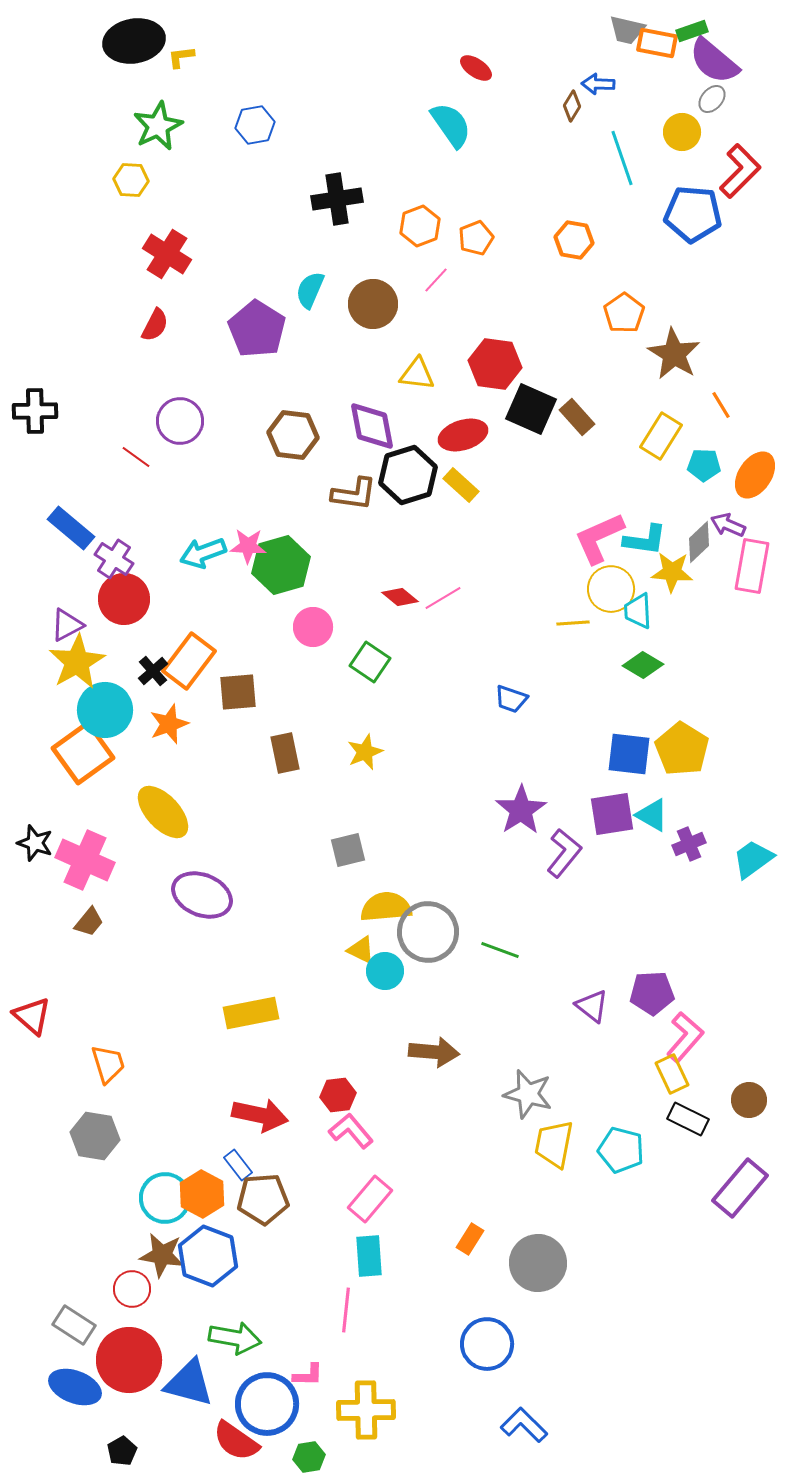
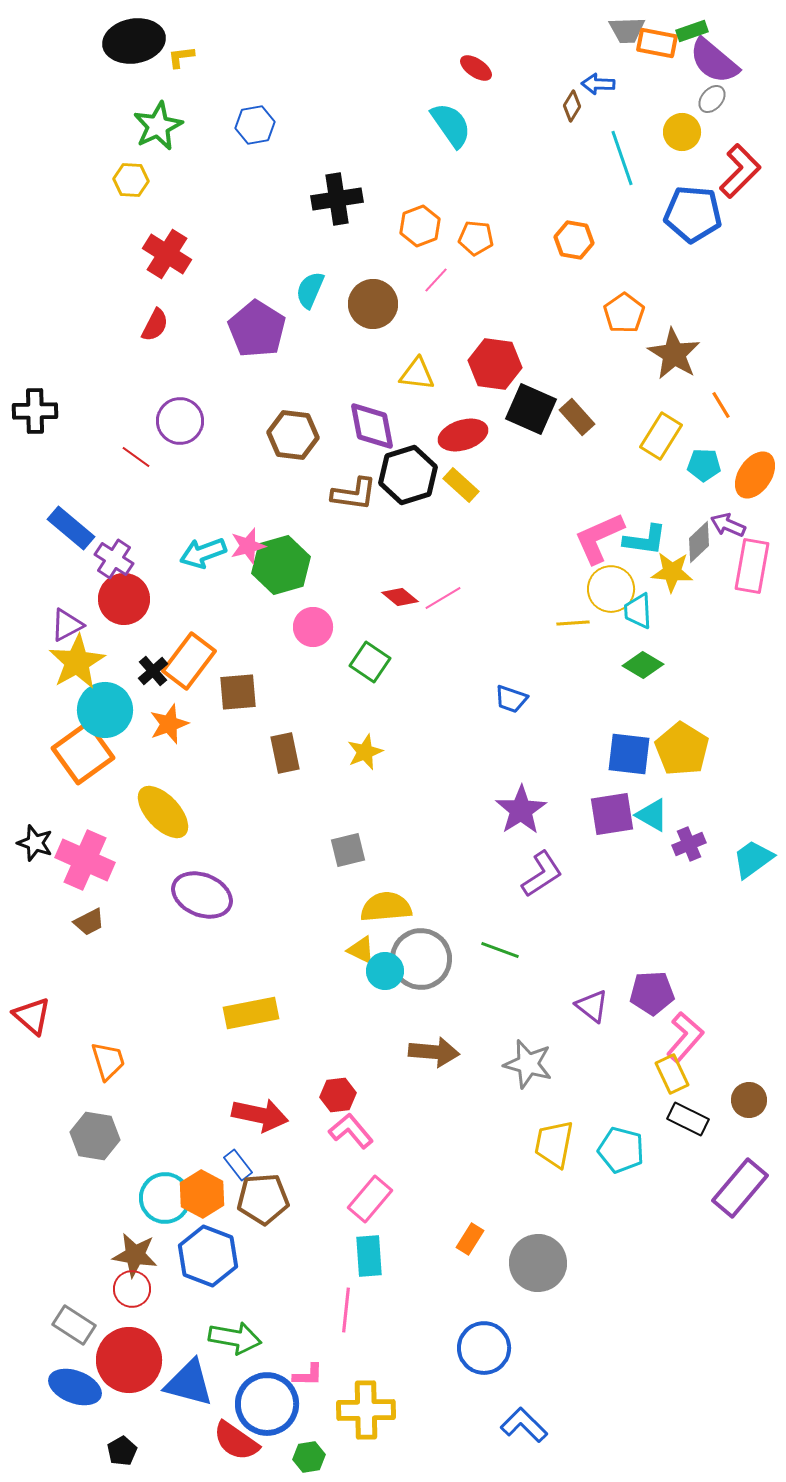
gray trapezoid at (627, 30): rotated 15 degrees counterclockwise
orange pentagon at (476, 238): rotated 28 degrees clockwise
pink star at (248, 546): rotated 18 degrees counterclockwise
purple L-shape at (564, 853): moved 22 px left, 21 px down; rotated 18 degrees clockwise
brown trapezoid at (89, 922): rotated 24 degrees clockwise
gray circle at (428, 932): moved 7 px left, 27 px down
orange trapezoid at (108, 1064): moved 3 px up
gray star at (528, 1094): moved 30 px up
brown star at (162, 1255): moved 27 px left
blue circle at (487, 1344): moved 3 px left, 4 px down
